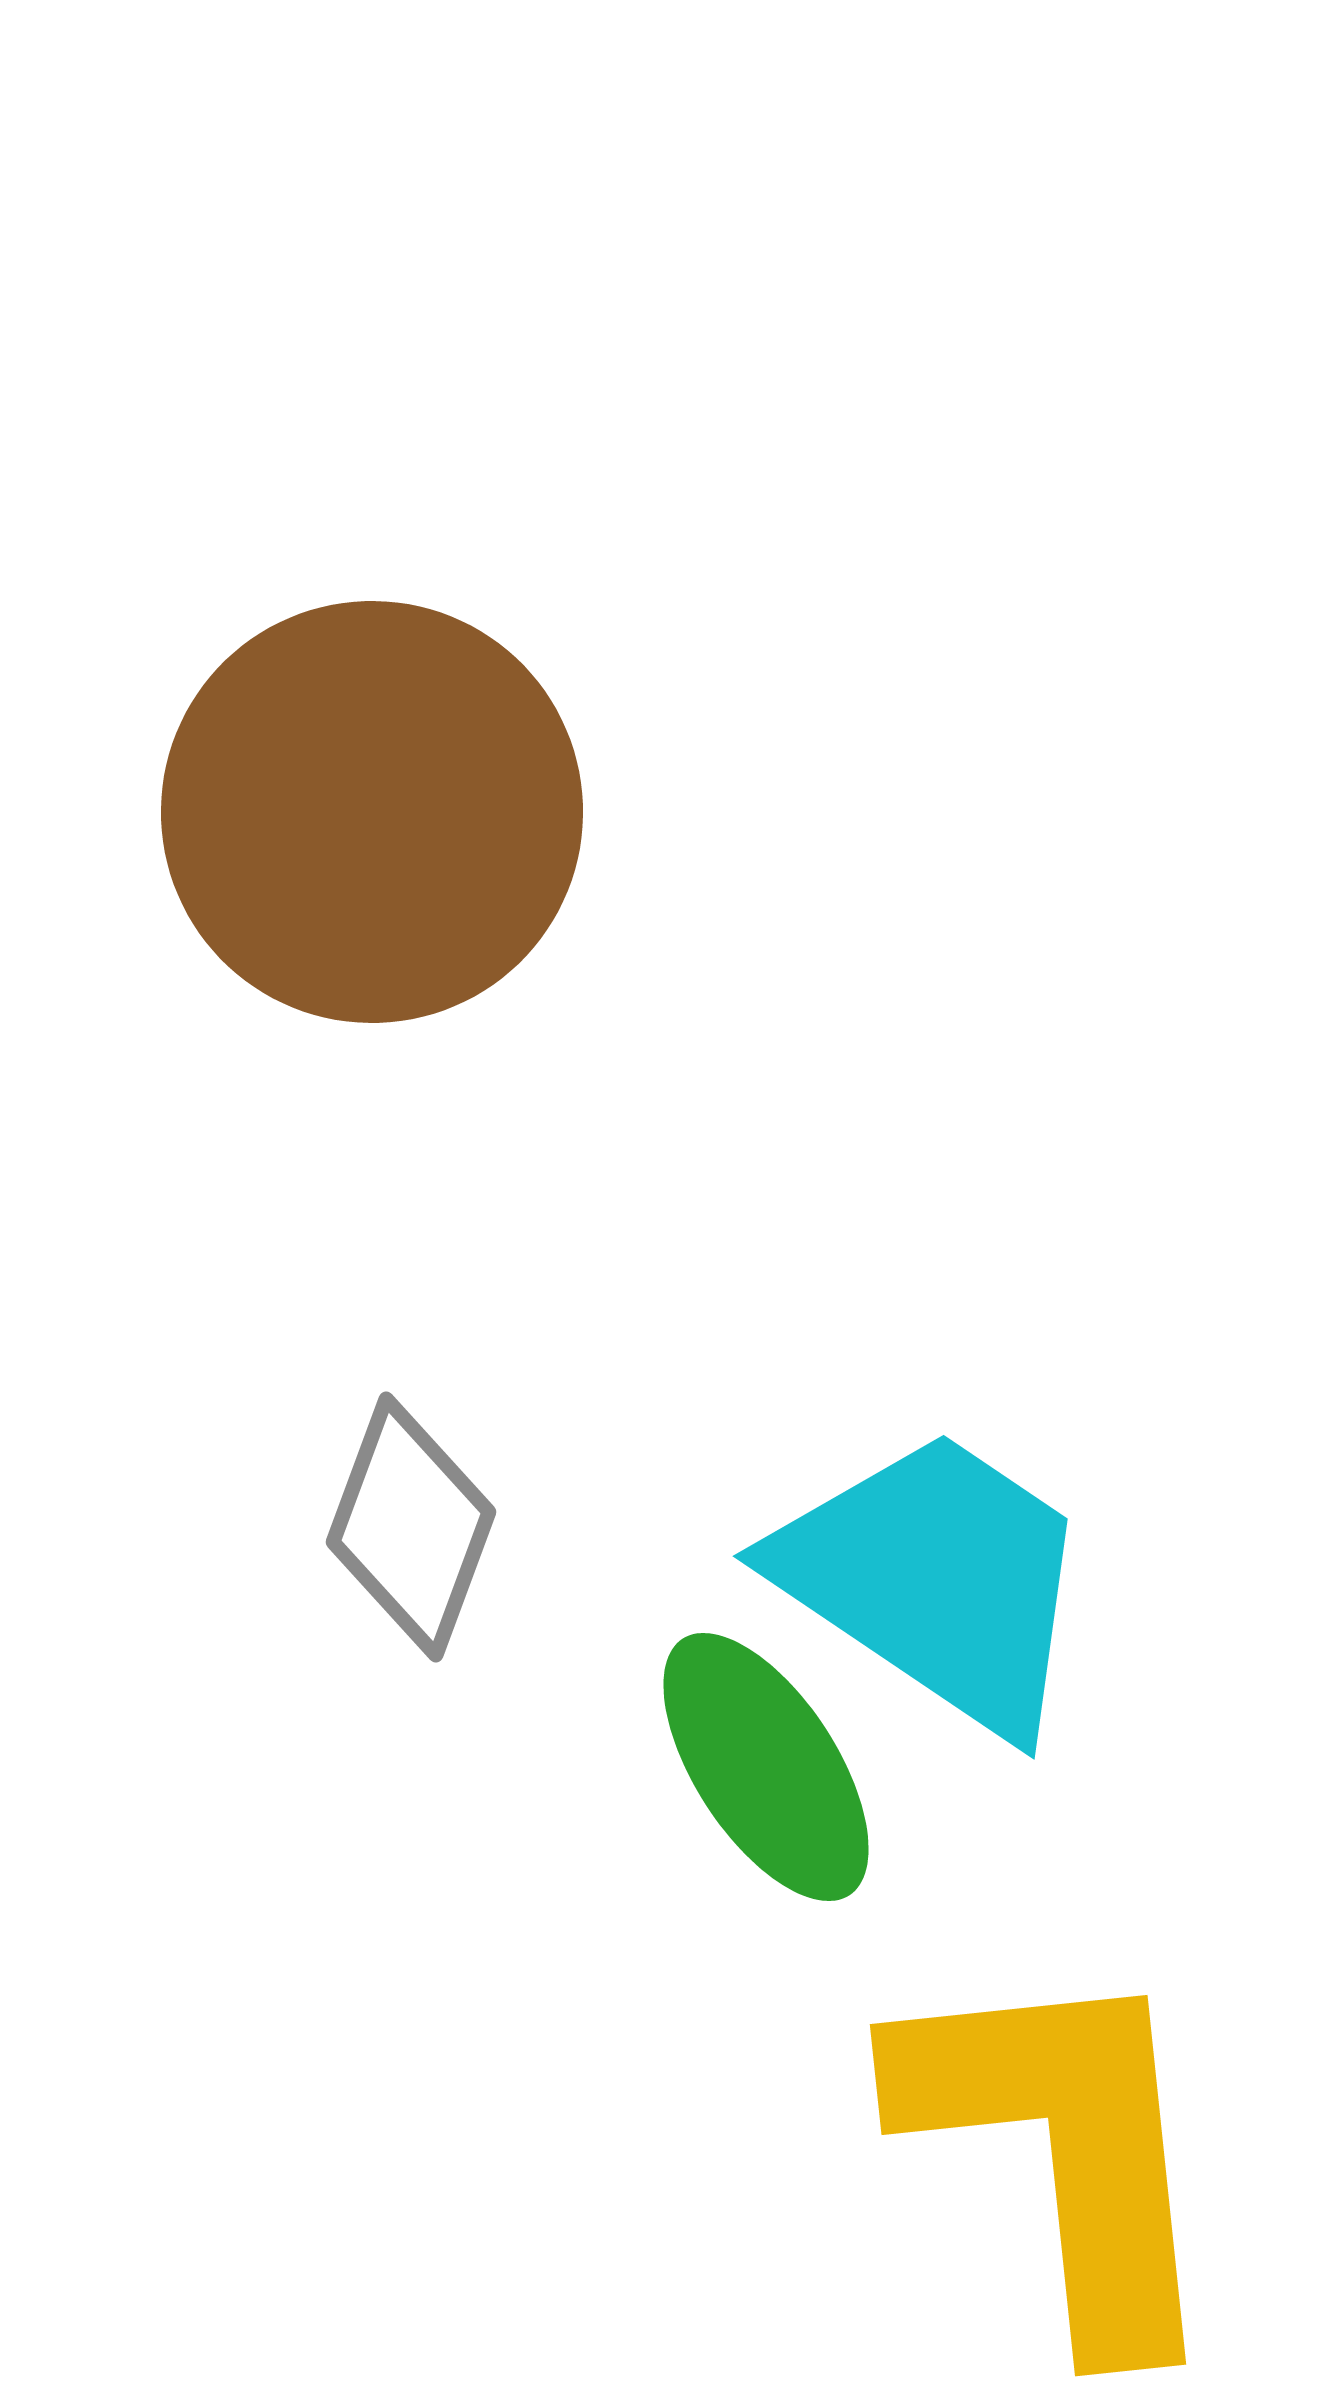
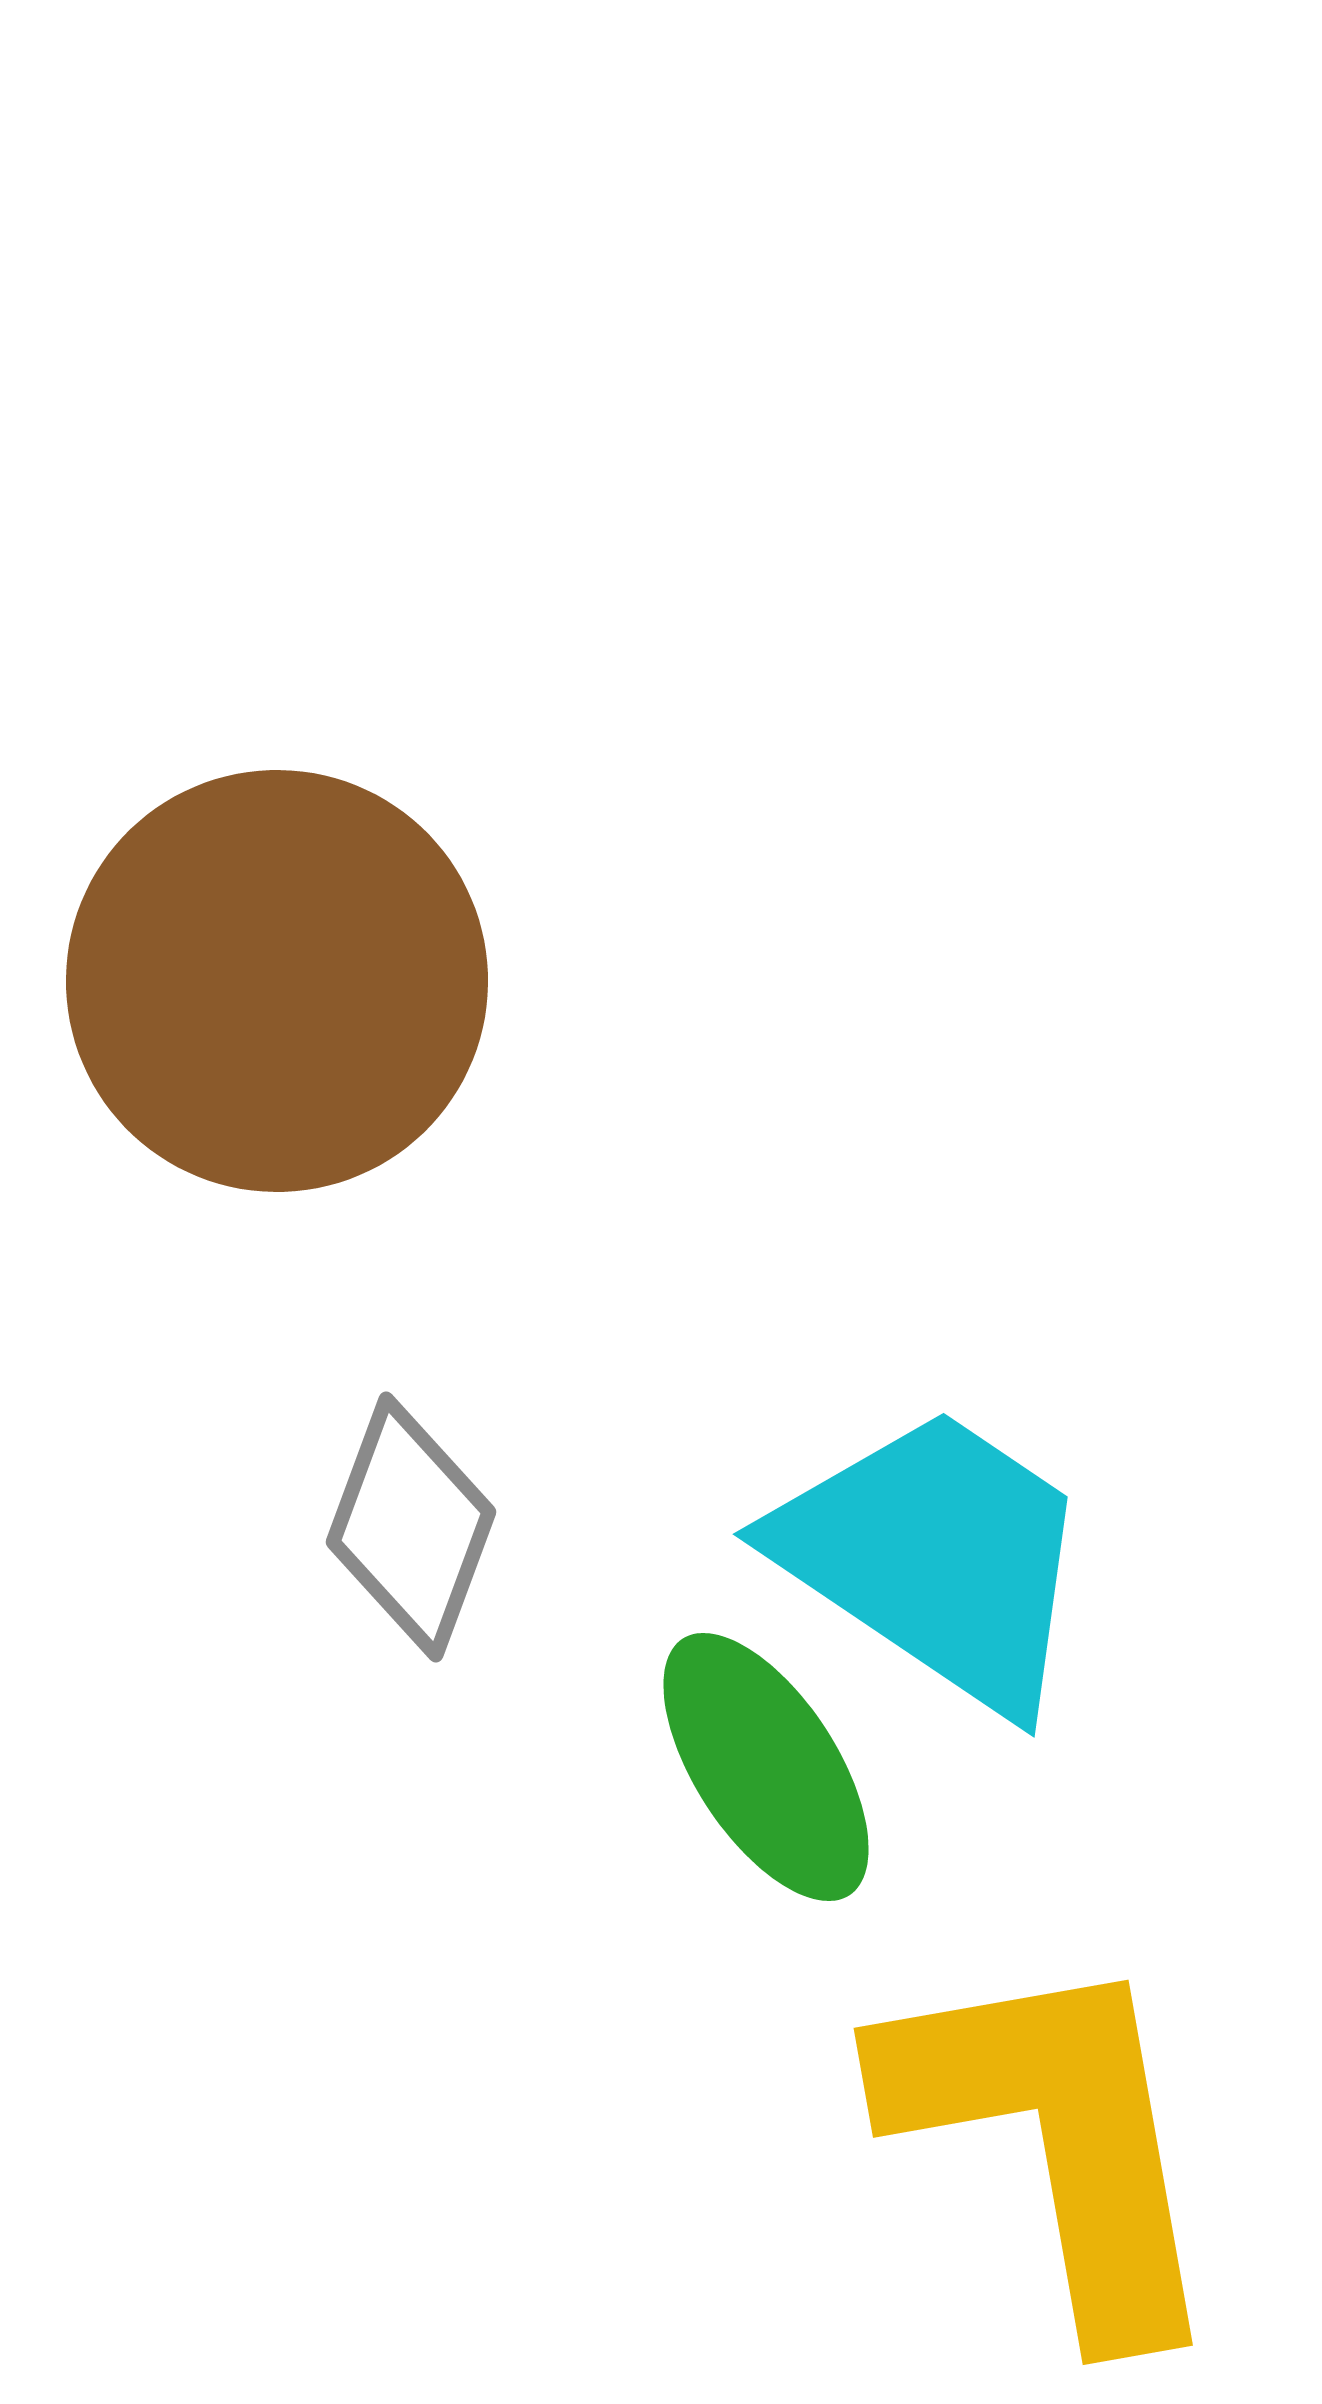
brown circle: moved 95 px left, 169 px down
cyan trapezoid: moved 22 px up
yellow L-shape: moved 8 px left, 10 px up; rotated 4 degrees counterclockwise
